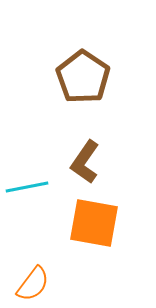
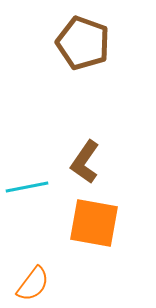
brown pentagon: moved 34 px up; rotated 14 degrees counterclockwise
